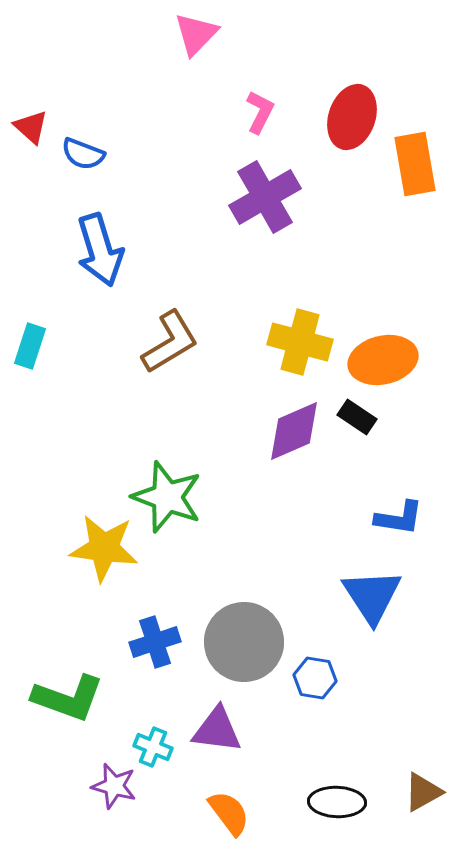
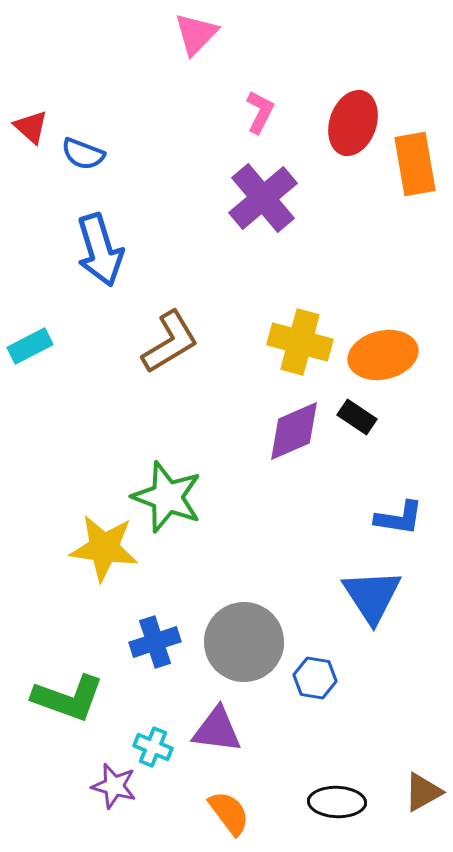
red ellipse: moved 1 px right, 6 px down
purple cross: moved 2 px left, 1 px down; rotated 10 degrees counterclockwise
cyan rectangle: rotated 45 degrees clockwise
orange ellipse: moved 5 px up
